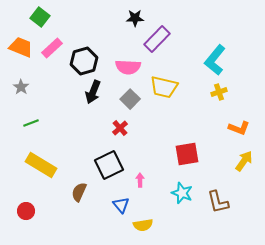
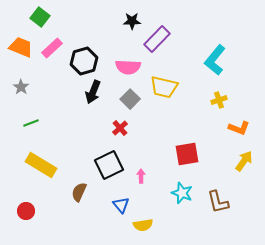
black star: moved 3 px left, 3 px down
yellow cross: moved 8 px down
pink arrow: moved 1 px right, 4 px up
